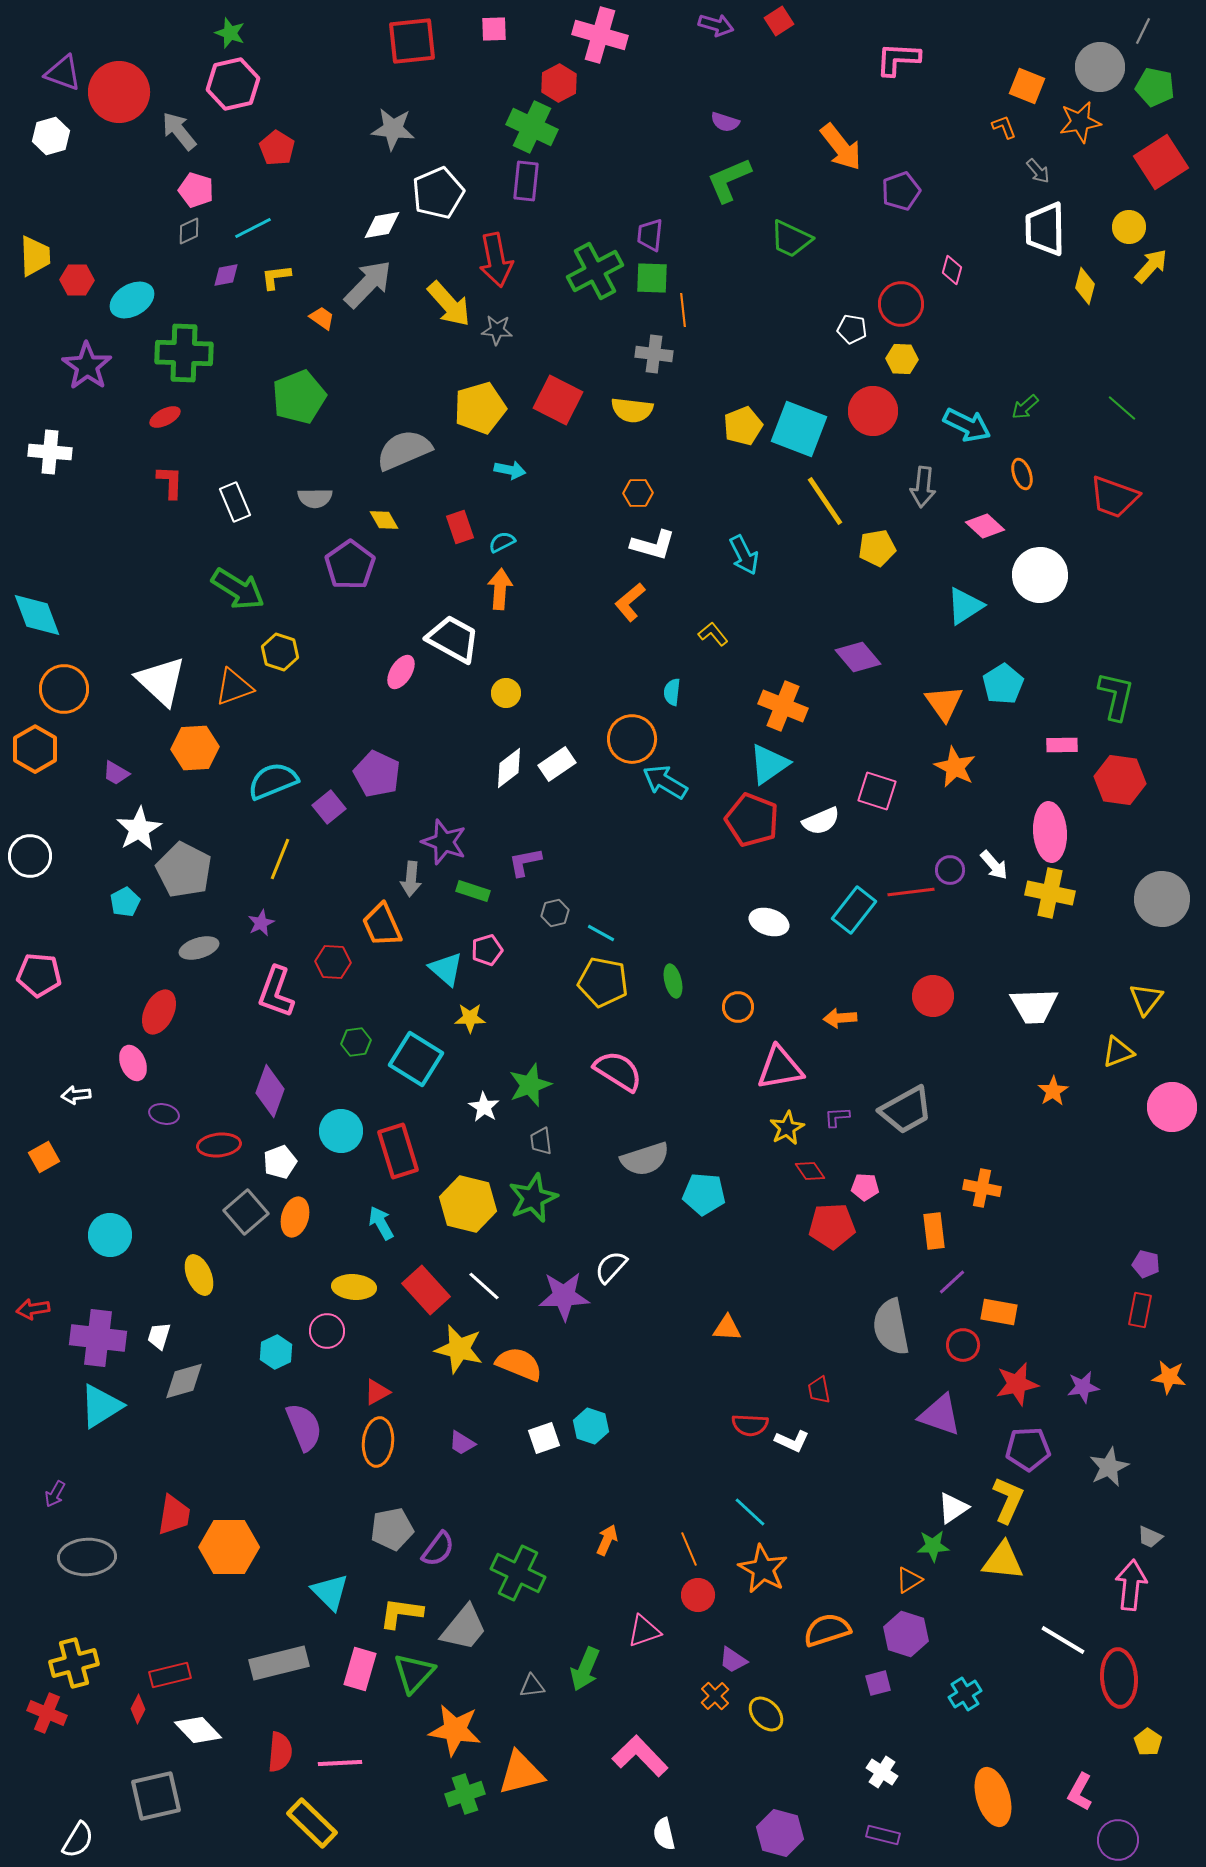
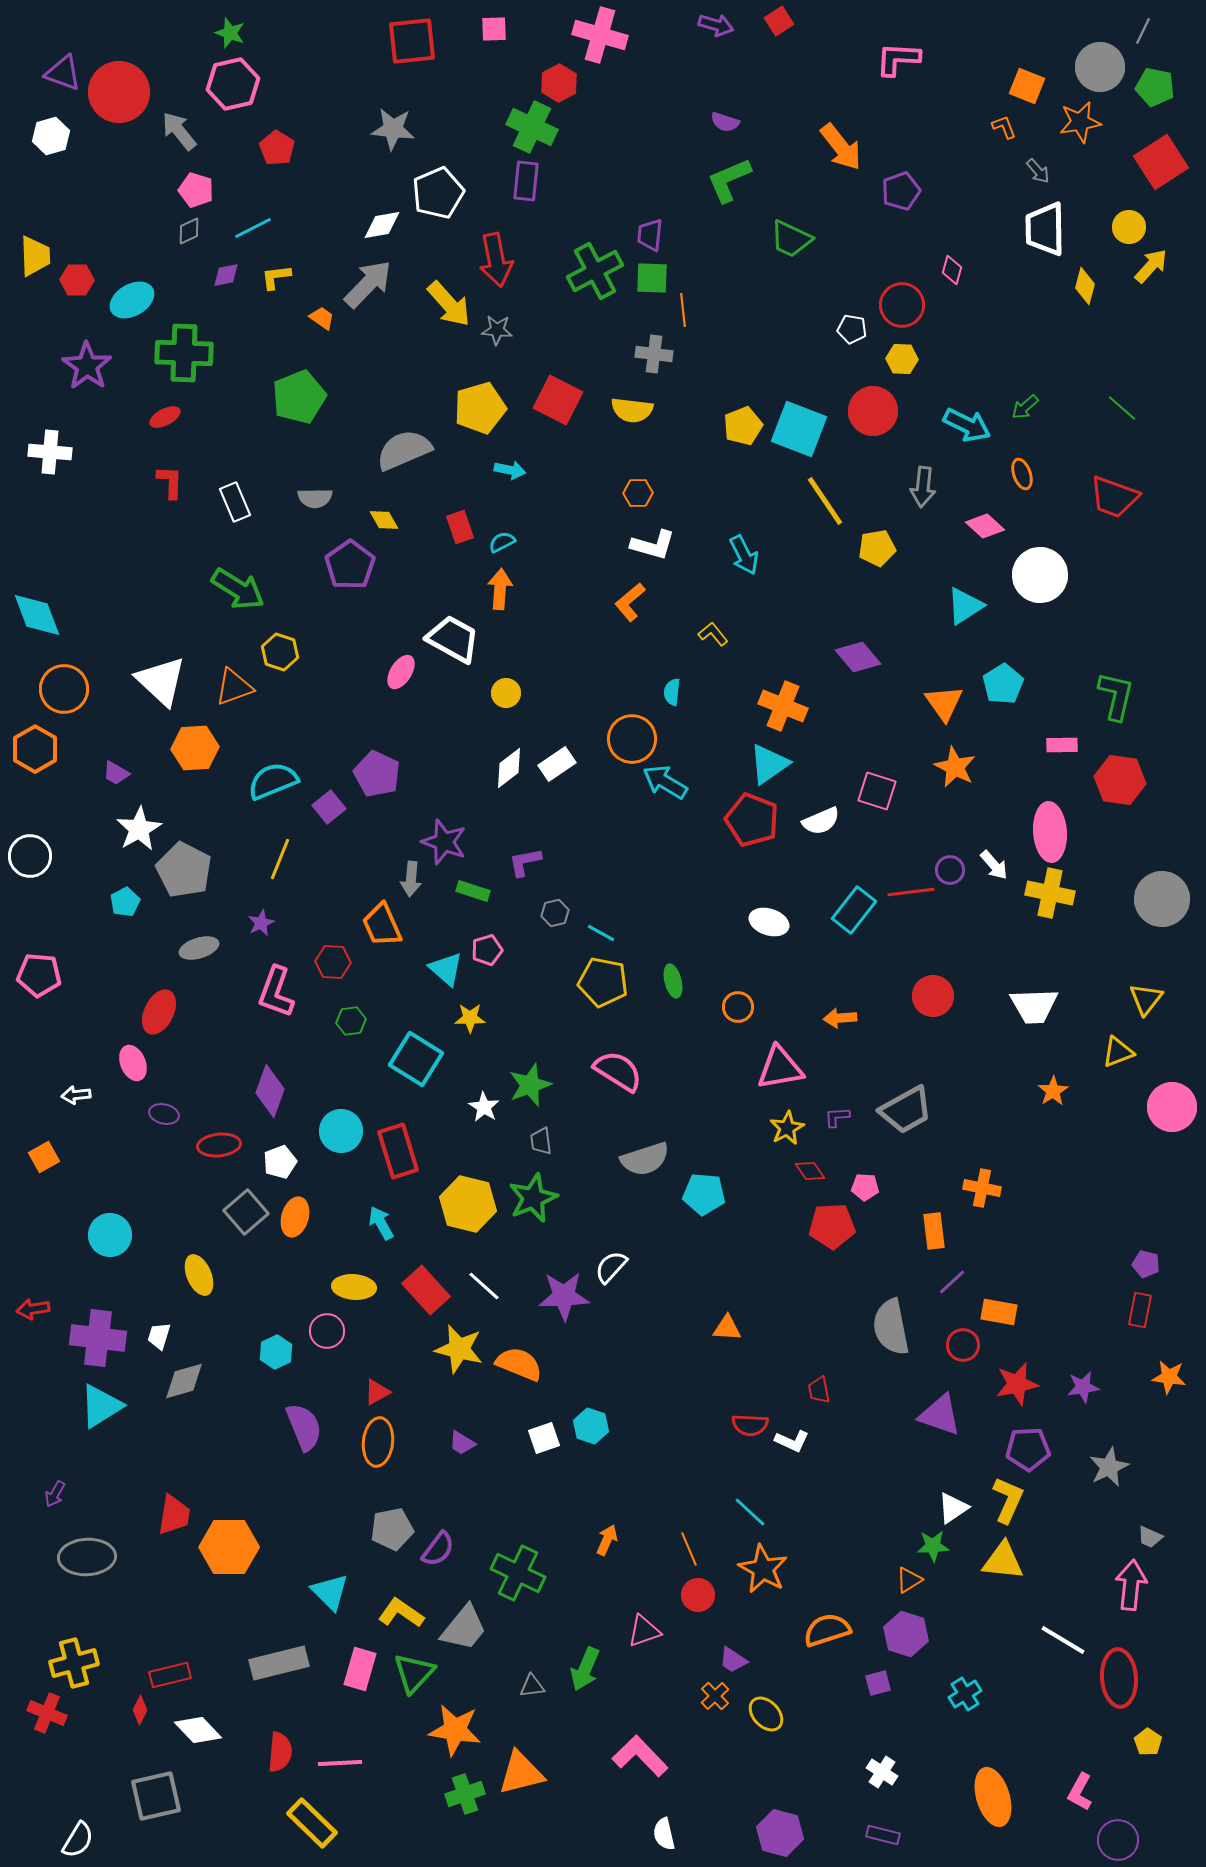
red circle at (901, 304): moved 1 px right, 1 px down
green hexagon at (356, 1042): moved 5 px left, 21 px up
yellow L-shape at (401, 1613): rotated 27 degrees clockwise
red diamond at (138, 1709): moved 2 px right, 1 px down
